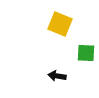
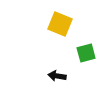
green square: rotated 18 degrees counterclockwise
